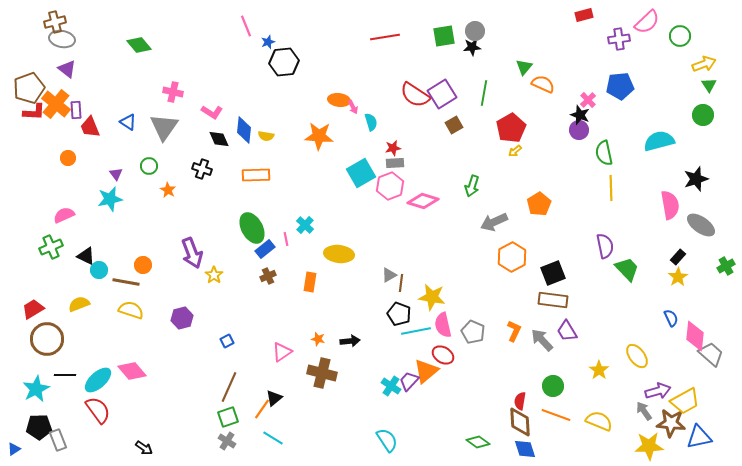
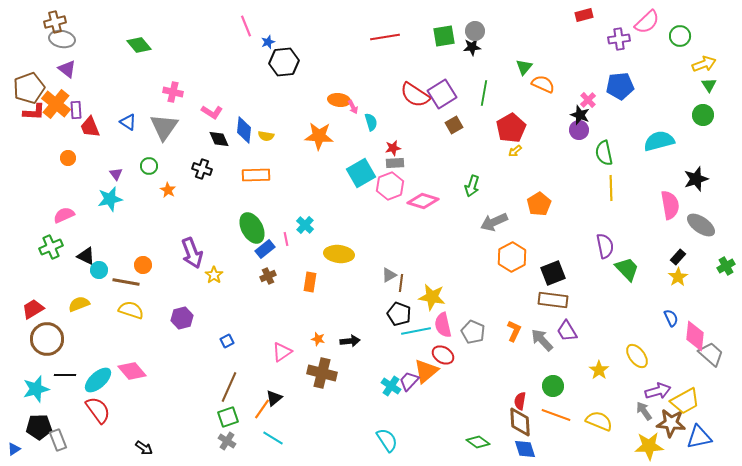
cyan star at (36, 389): rotated 12 degrees clockwise
